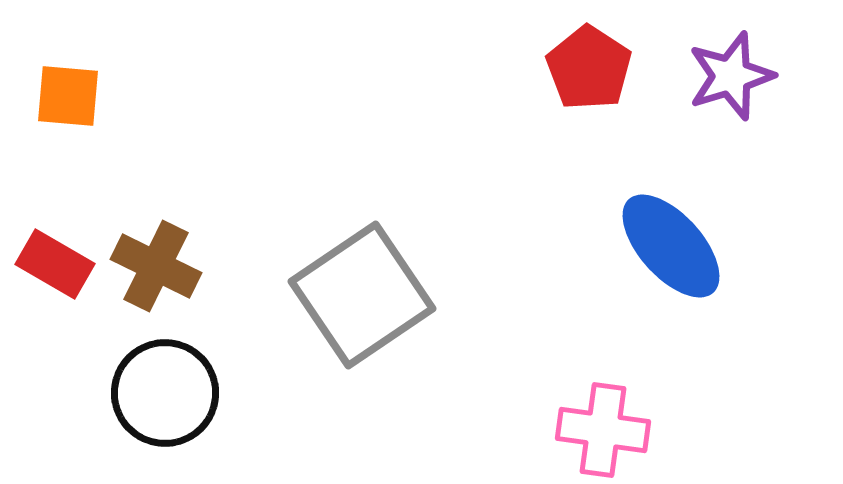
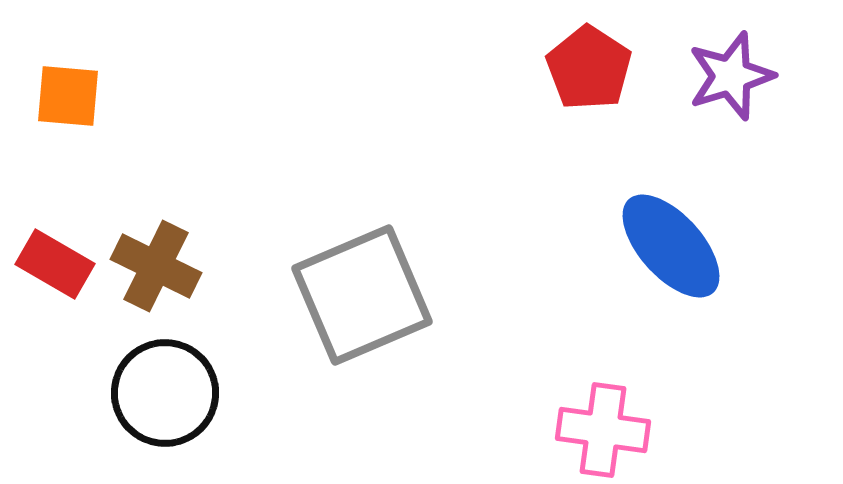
gray square: rotated 11 degrees clockwise
